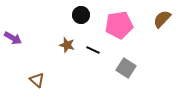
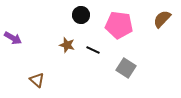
pink pentagon: rotated 16 degrees clockwise
